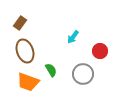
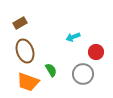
brown rectangle: rotated 24 degrees clockwise
cyan arrow: rotated 32 degrees clockwise
red circle: moved 4 px left, 1 px down
